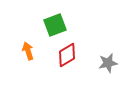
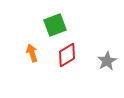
orange arrow: moved 4 px right, 2 px down
gray star: moved 1 px left, 2 px up; rotated 18 degrees counterclockwise
